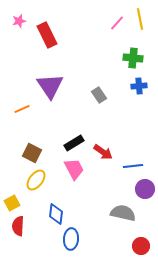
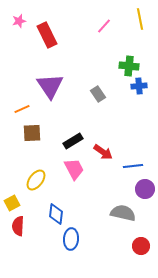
pink line: moved 13 px left, 3 px down
green cross: moved 4 px left, 8 px down
gray rectangle: moved 1 px left, 1 px up
black rectangle: moved 1 px left, 2 px up
brown square: moved 20 px up; rotated 30 degrees counterclockwise
